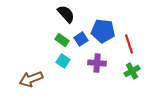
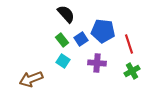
green rectangle: rotated 16 degrees clockwise
